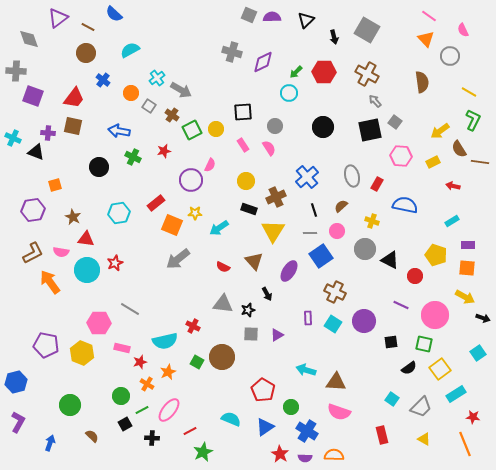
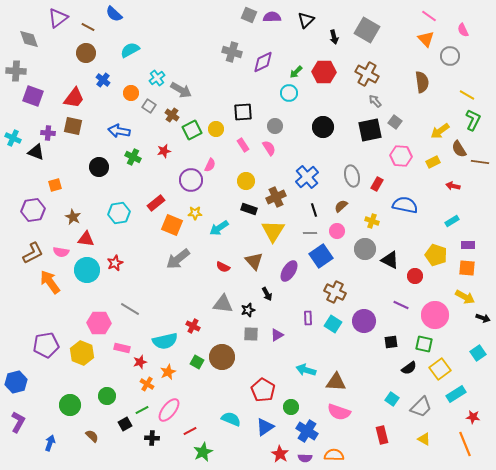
yellow line at (469, 92): moved 2 px left, 3 px down
purple pentagon at (46, 345): rotated 20 degrees counterclockwise
green circle at (121, 396): moved 14 px left
